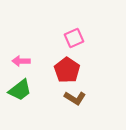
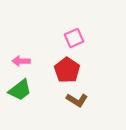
brown L-shape: moved 2 px right, 2 px down
